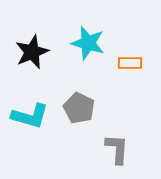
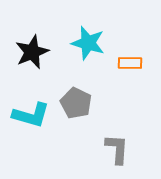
gray pentagon: moved 3 px left, 5 px up
cyan L-shape: moved 1 px right, 1 px up
